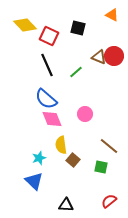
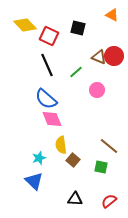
pink circle: moved 12 px right, 24 px up
black triangle: moved 9 px right, 6 px up
